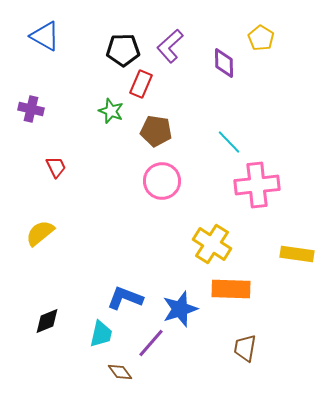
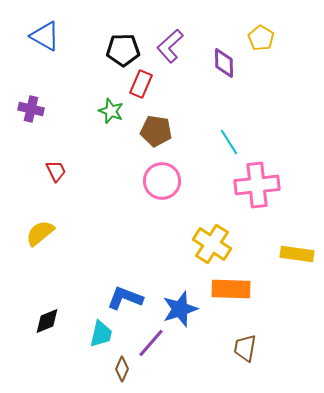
cyan line: rotated 12 degrees clockwise
red trapezoid: moved 4 px down
brown diamond: moved 2 px right, 3 px up; rotated 60 degrees clockwise
